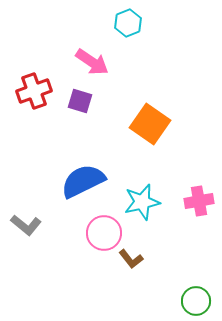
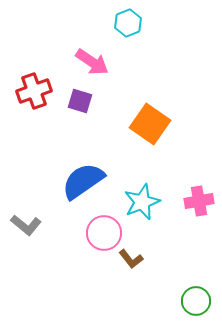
blue semicircle: rotated 9 degrees counterclockwise
cyan star: rotated 9 degrees counterclockwise
